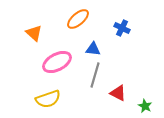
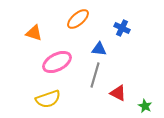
orange triangle: rotated 24 degrees counterclockwise
blue triangle: moved 6 px right
